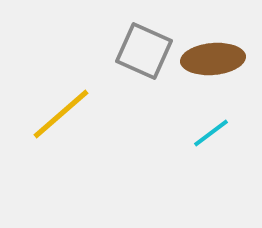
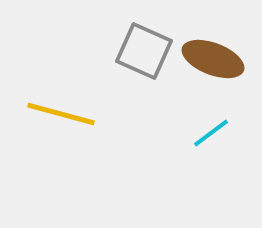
brown ellipse: rotated 26 degrees clockwise
yellow line: rotated 56 degrees clockwise
